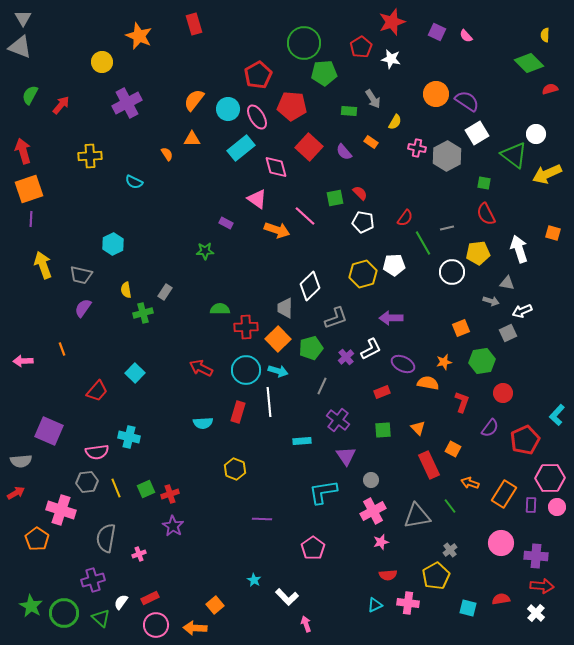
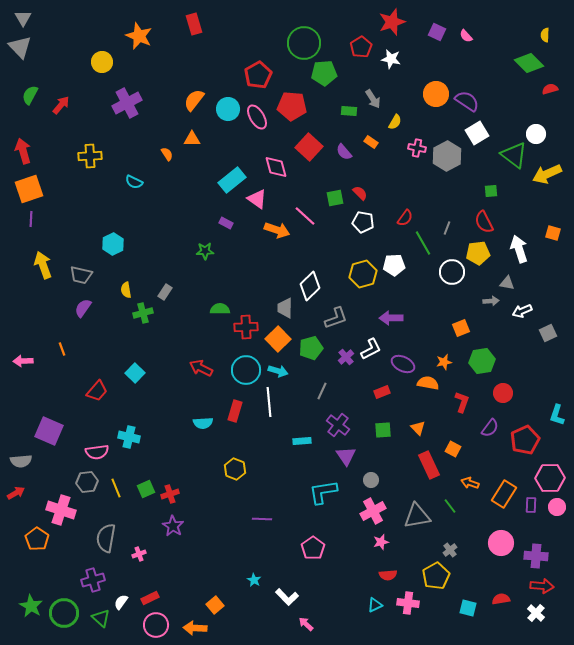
gray triangle at (20, 47): rotated 25 degrees clockwise
cyan rectangle at (241, 148): moved 9 px left, 32 px down
green square at (484, 183): moved 7 px right, 8 px down; rotated 16 degrees counterclockwise
red semicircle at (486, 214): moved 2 px left, 8 px down
gray line at (447, 228): rotated 56 degrees counterclockwise
gray arrow at (491, 301): rotated 21 degrees counterclockwise
gray square at (508, 333): moved 40 px right
gray line at (322, 386): moved 5 px down
red rectangle at (238, 412): moved 3 px left, 1 px up
cyan L-shape at (557, 415): rotated 25 degrees counterclockwise
purple cross at (338, 420): moved 5 px down
pink arrow at (306, 624): rotated 28 degrees counterclockwise
